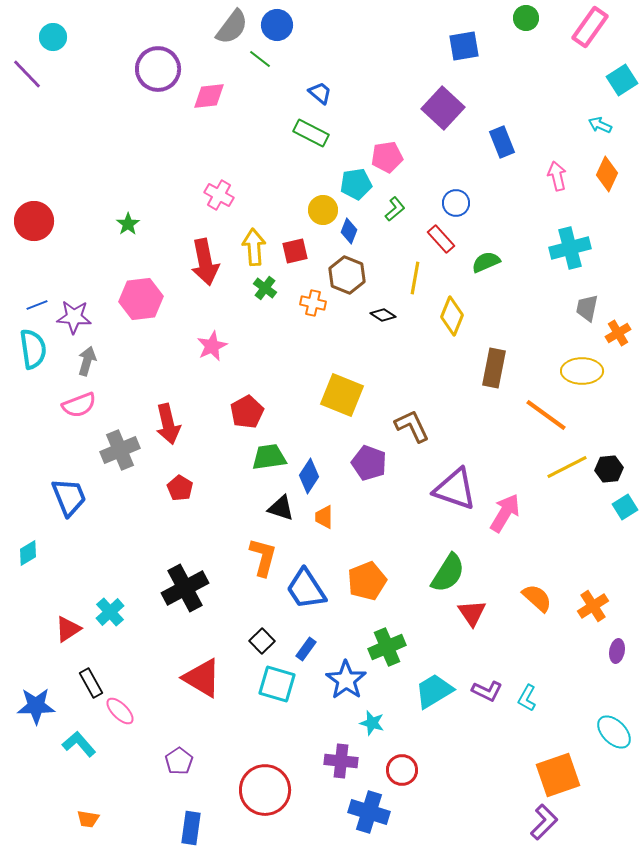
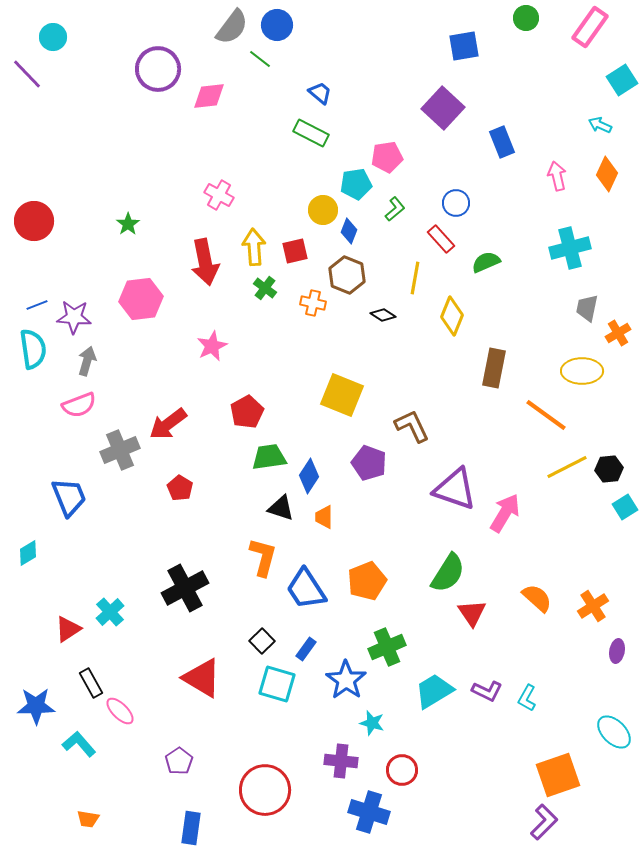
red arrow at (168, 424): rotated 66 degrees clockwise
